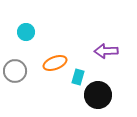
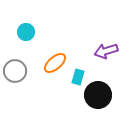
purple arrow: rotated 15 degrees counterclockwise
orange ellipse: rotated 20 degrees counterclockwise
